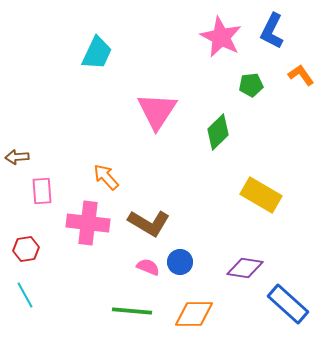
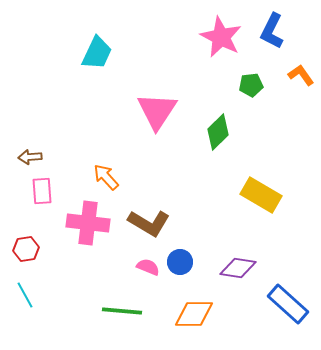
brown arrow: moved 13 px right
purple diamond: moved 7 px left
green line: moved 10 px left
